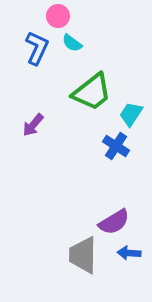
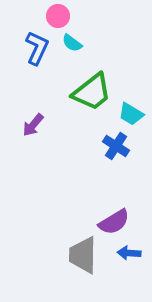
cyan trapezoid: rotated 92 degrees counterclockwise
